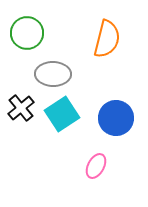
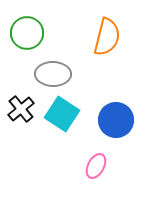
orange semicircle: moved 2 px up
black cross: moved 1 px down
cyan square: rotated 24 degrees counterclockwise
blue circle: moved 2 px down
